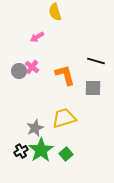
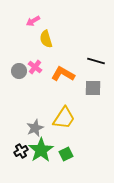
yellow semicircle: moved 9 px left, 27 px down
pink arrow: moved 4 px left, 16 px up
pink cross: moved 3 px right
orange L-shape: moved 2 px left, 1 px up; rotated 45 degrees counterclockwise
yellow trapezoid: rotated 140 degrees clockwise
green square: rotated 16 degrees clockwise
